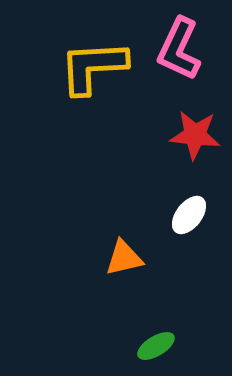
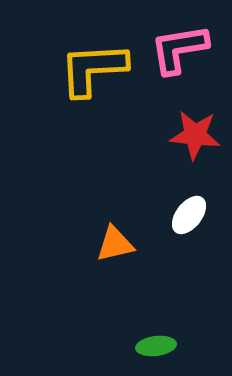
pink L-shape: rotated 56 degrees clockwise
yellow L-shape: moved 2 px down
orange triangle: moved 9 px left, 14 px up
green ellipse: rotated 24 degrees clockwise
